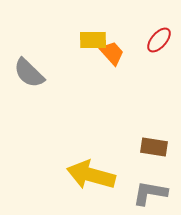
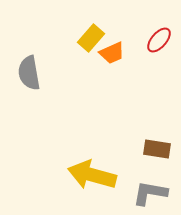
yellow rectangle: moved 2 px left, 2 px up; rotated 48 degrees counterclockwise
orange trapezoid: rotated 108 degrees clockwise
gray semicircle: rotated 36 degrees clockwise
brown rectangle: moved 3 px right, 2 px down
yellow arrow: moved 1 px right
